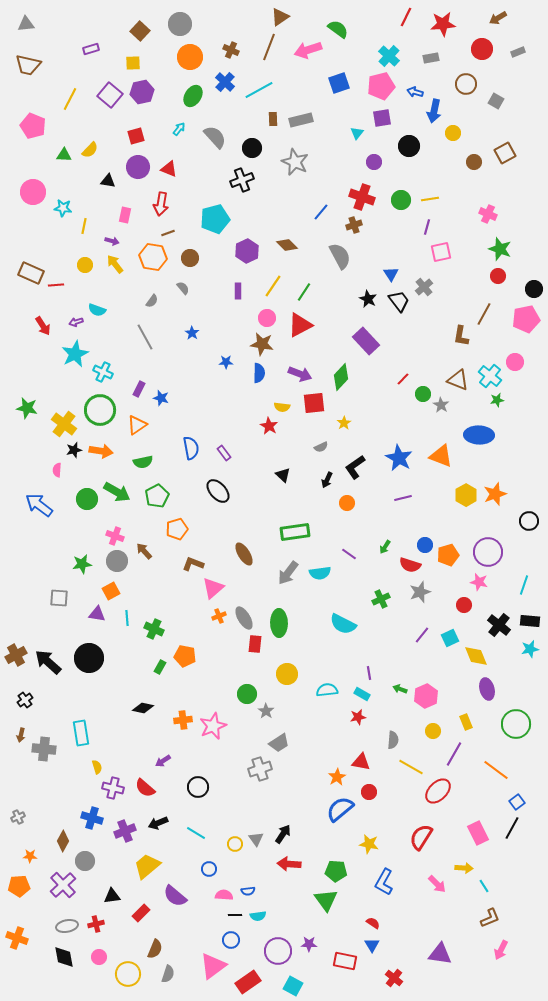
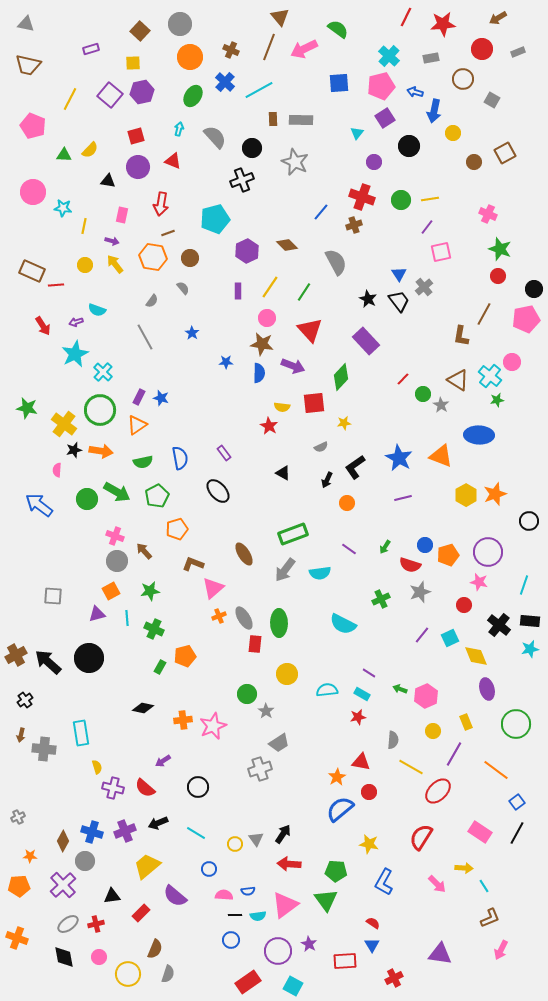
brown triangle at (280, 17): rotated 36 degrees counterclockwise
gray triangle at (26, 24): rotated 18 degrees clockwise
pink arrow at (308, 50): moved 4 px left, 1 px up; rotated 8 degrees counterclockwise
blue square at (339, 83): rotated 15 degrees clockwise
brown circle at (466, 84): moved 3 px left, 5 px up
gray square at (496, 101): moved 4 px left, 1 px up
purple square at (382, 118): moved 3 px right; rotated 24 degrees counterclockwise
gray rectangle at (301, 120): rotated 15 degrees clockwise
cyan arrow at (179, 129): rotated 24 degrees counterclockwise
red triangle at (169, 169): moved 4 px right, 8 px up
pink rectangle at (125, 215): moved 3 px left
purple line at (427, 227): rotated 21 degrees clockwise
gray semicircle at (340, 256): moved 4 px left, 6 px down
brown rectangle at (31, 273): moved 1 px right, 2 px up
blue triangle at (391, 274): moved 8 px right
yellow line at (273, 286): moved 3 px left, 1 px down
red triangle at (300, 325): moved 10 px right, 5 px down; rotated 44 degrees counterclockwise
pink circle at (515, 362): moved 3 px left
cyan cross at (103, 372): rotated 18 degrees clockwise
purple arrow at (300, 374): moved 7 px left, 8 px up
brown triangle at (458, 380): rotated 10 degrees clockwise
purple rectangle at (139, 389): moved 8 px down
yellow star at (344, 423): rotated 24 degrees clockwise
blue semicircle at (191, 448): moved 11 px left, 10 px down
black triangle at (283, 475): moved 2 px up; rotated 14 degrees counterclockwise
green rectangle at (295, 532): moved 2 px left, 2 px down; rotated 12 degrees counterclockwise
purple line at (349, 554): moved 5 px up
green star at (82, 564): moved 68 px right, 27 px down
gray arrow at (288, 573): moved 3 px left, 3 px up
gray square at (59, 598): moved 6 px left, 2 px up
purple triangle at (97, 614): rotated 24 degrees counterclockwise
orange pentagon at (185, 656): rotated 25 degrees counterclockwise
purple line at (369, 673): rotated 48 degrees counterclockwise
blue cross at (92, 818): moved 14 px down
black line at (512, 828): moved 5 px right, 5 px down
pink rectangle at (478, 833): moved 2 px right, 1 px up; rotated 30 degrees counterclockwise
gray ellipse at (67, 926): moved 1 px right, 2 px up; rotated 25 degrees counterclockwise
purple star at (309, 944): rotated 28 degrees clockwise
red rectangle at (345, 961): rotated 15 degrees counterclockwise
pink triangle at (213, 966): moved 72 px right, 61 px up
red cross at (394, 978): rotated 24 degrees clockwise
